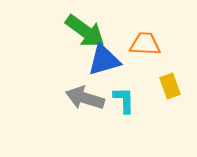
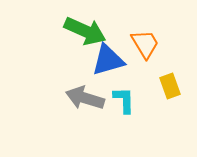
green arrow: rotated 12 degrees counterclockwise
orange trapezoid: rotated 56 degrees clockwise
blue triangle: moved 4 px right
